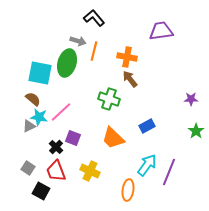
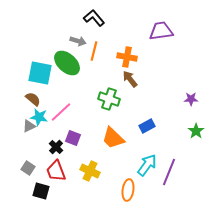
green ellipse: rotated 64 degrees counterclockwise
black square: rotated 12 degrees counterclockwise
